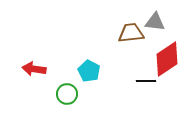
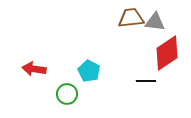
brown trapezoid: moved 15 px up
red diamond: moved 6 px up
